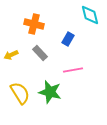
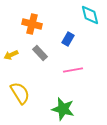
orange cross: moved 2 px left
green star: moved 13 px right, 17 px down
